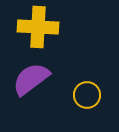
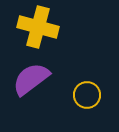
yellow cross: rotated 12 degrees clockwise
